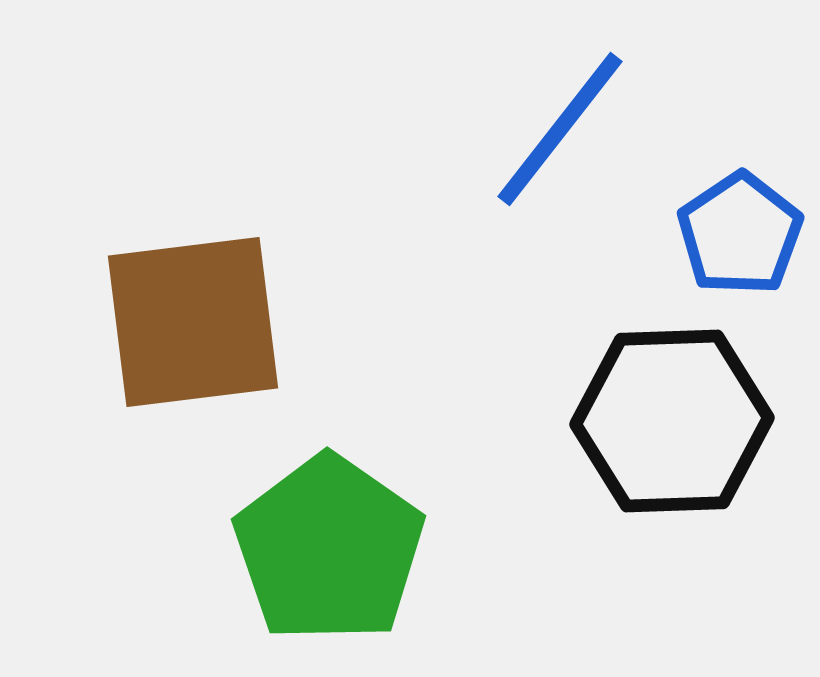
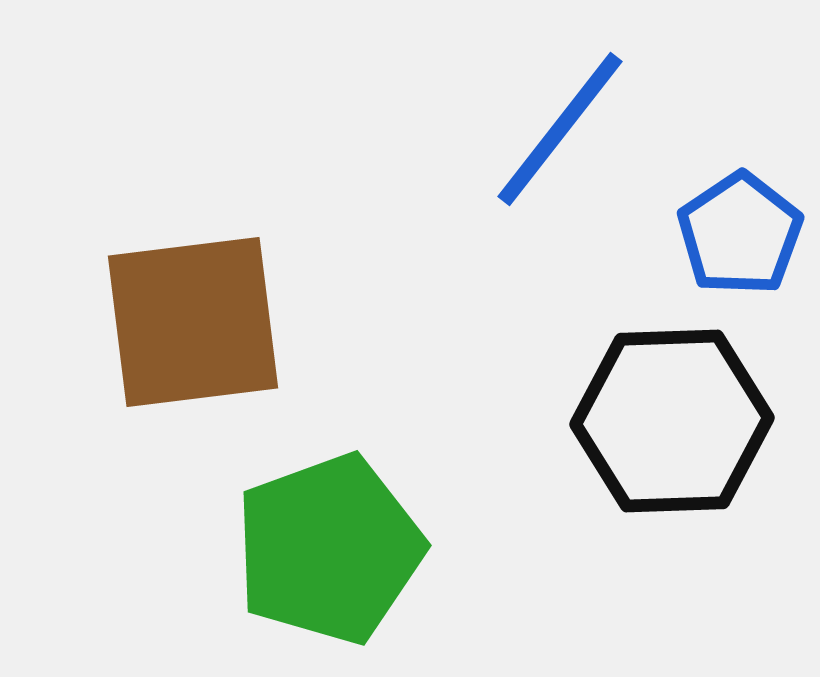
green pentagon: rotated 17 degrees clockwise
